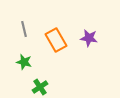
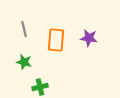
orange rectangle: rotated 35 degrees clockwise
green cross: rotated 21 degrees clockwise
